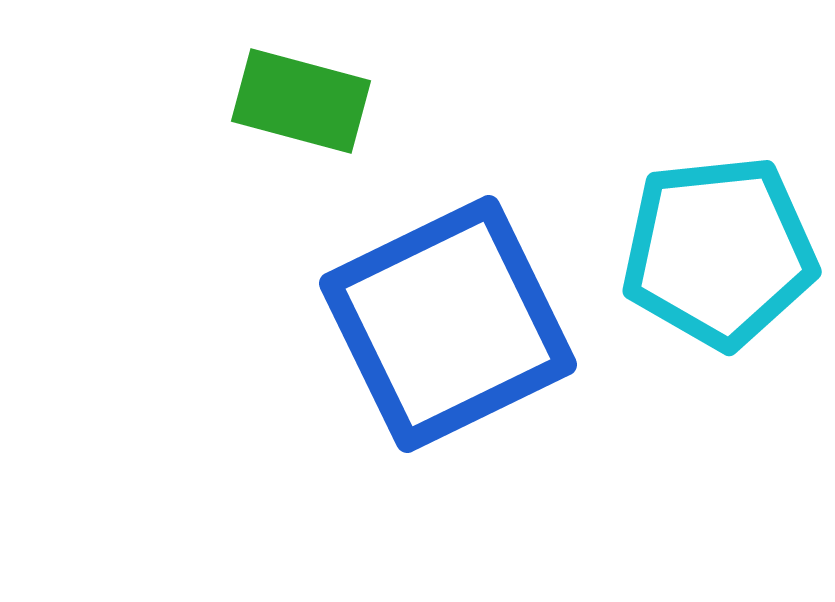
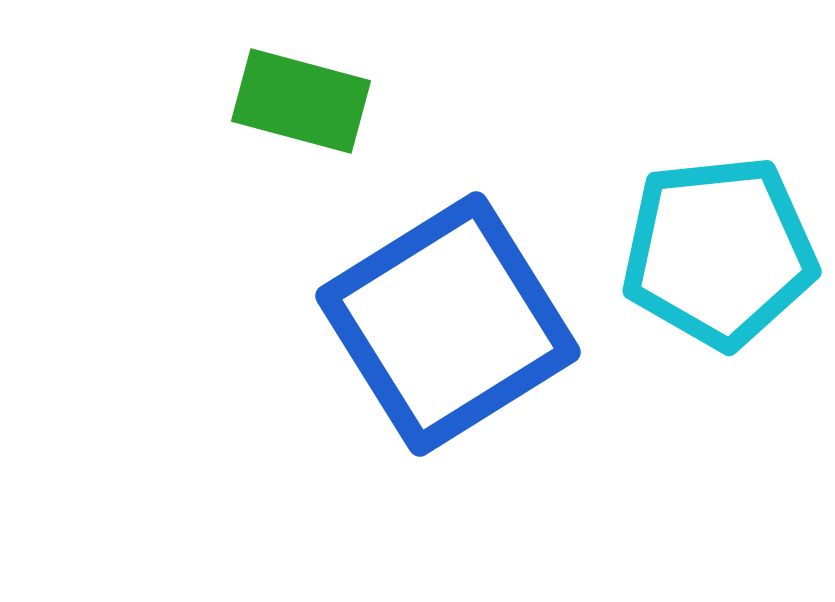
blue square: rotated 6 degrees counterclockwise
